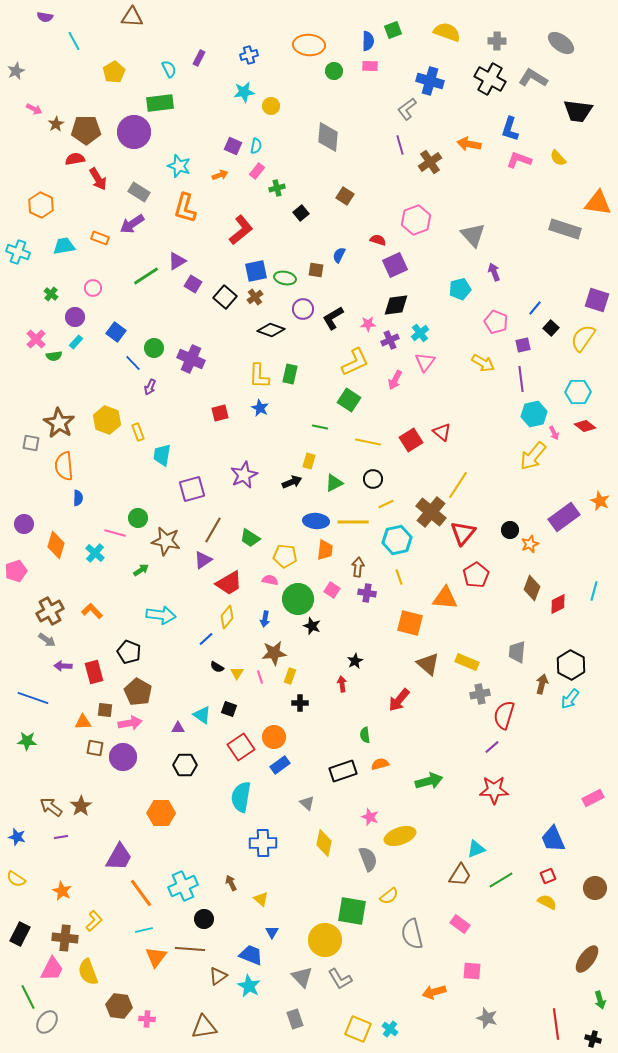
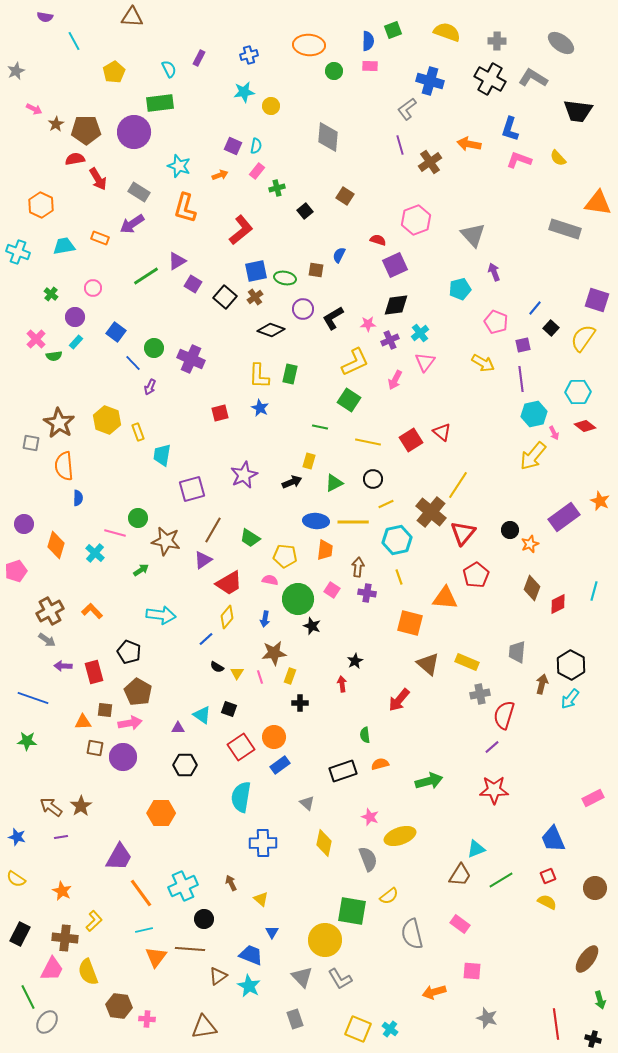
black square at (301, 213): moved 4 px right, 2 px up
